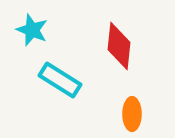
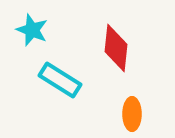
red diamond: moved 3 px left, 2 px down
